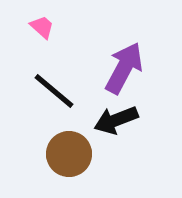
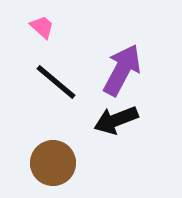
purple arrow: moved 2 px left, 2 px down
black line: moved 2 px right, 9 px up
brown circle: moved 16 px left, 9 px down
